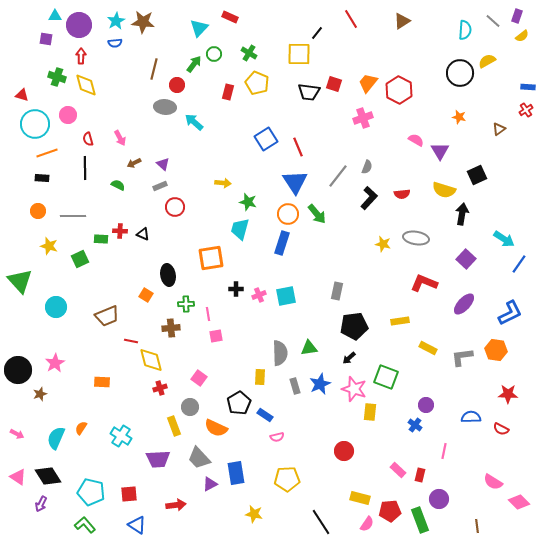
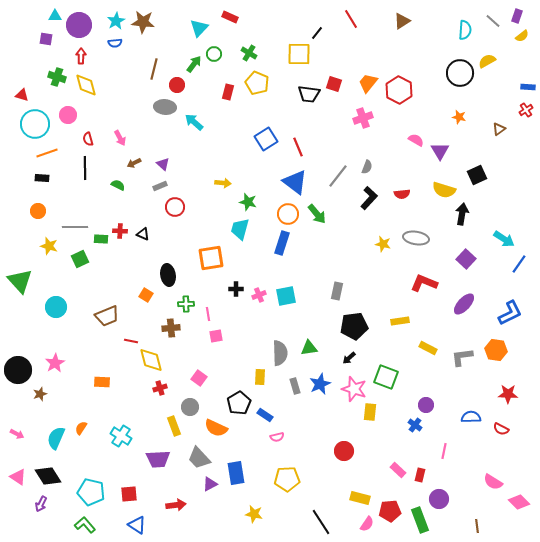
black trapezoid at (309, 92): moved 2 px down
blue triangle at (295, 182): rotated 20 degrees counterclockwise
gray line at (73, 216): moved 2 px right, 11 px down
